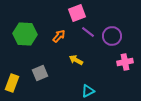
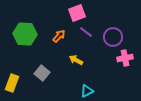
purple line: moved 2 px left
purple circle: moved 1 px right, 1 px down
pink cross: moved 4 px up
gray square: moved 2 px right; rotated 28 degrees counterclockwise
cyan triangle: moved 1 px left
